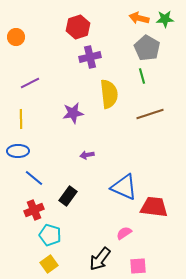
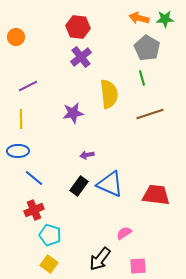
red hexagon: rotated 25 degrees clockwise
purple cross: moved 9 px left; rotated 25 degrees counterclockwise
green line: moved 2 px down
purple line: moved 2 px left, 3 px down
blue triangle: moved 14 px left, 3 px up
black rectangle: moved 11 px right, 10 px up
red trapezoid: moved 2 px right, 12 px up
yellow square: rotated 18 degrees counterclockwise
